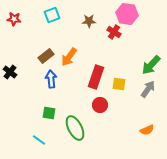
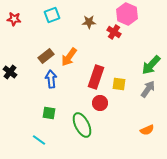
pink hexagon: rotated 15 degrees clockwise
brown star: moved 1 px down
red circle: moved 2 px up
green ellipse: moved 7 px right, 3 px up
